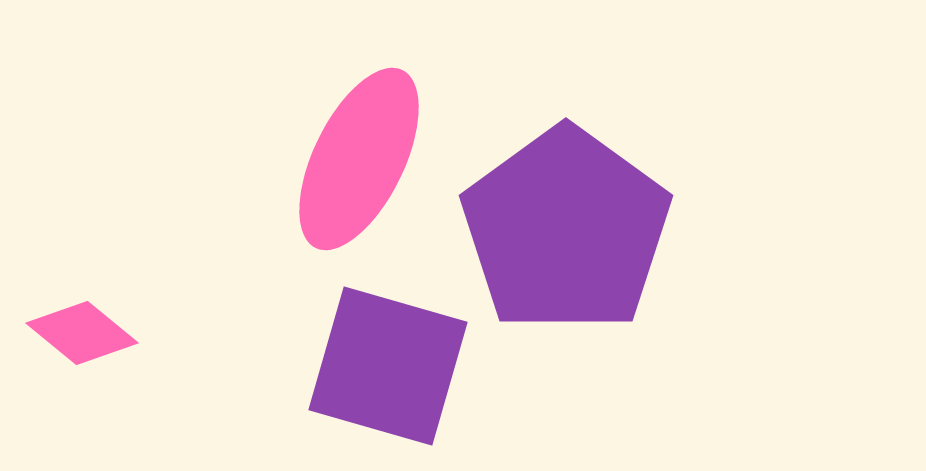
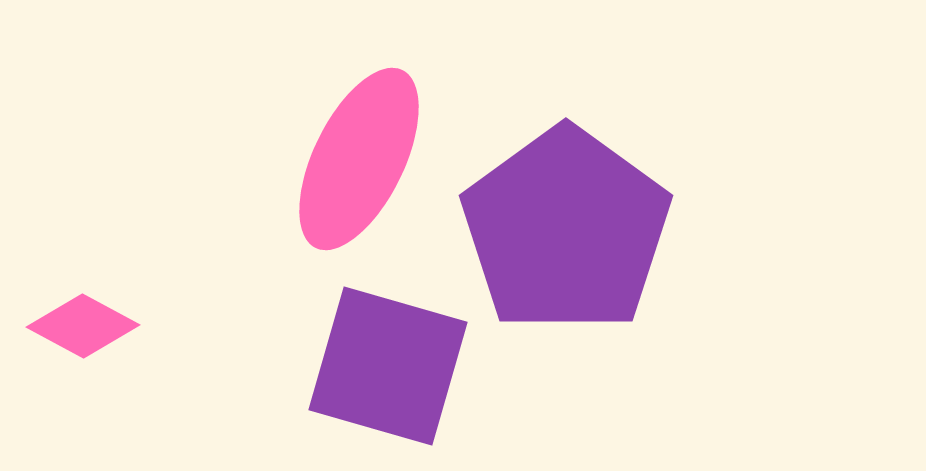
pink diamond: moved 1 px right, 7 px up; rotated 11 degrees counterclockwise
